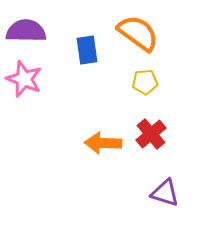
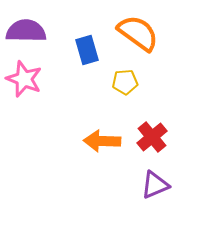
blue rectangle: rotated 8 degrees counterclockwise
yellow pentagon: moved 20 px left
red cross: moved 1 px right, 3 px down
orange arrow: moved 1 px left, 2 px up
purple triangle: moved 10 px left, 8 px up; rotated 40 degrees counterclockwise
